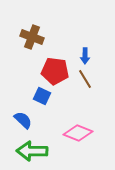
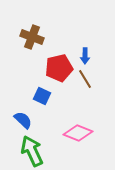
red pentagon: moved 4 px right, 3 px up; rotated 20 degrees counterclockwise
green arrow: rotated 64 degrees clockwise
